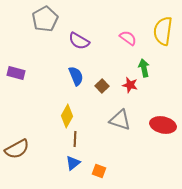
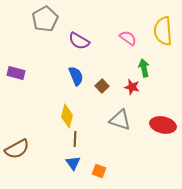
yellow semicircle: rotated 12 degrees counterclockwise
red star: moved 2 px right, 2 px down
yellow diamond: rotated 15 degrees counterclockwise
blue triangle: rotated 28 degrees counterclockwise
